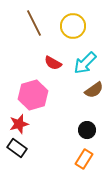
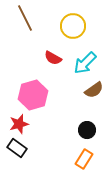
brown line: moved 9 px left, 5 px up
red semicircle: moved 5 px up
